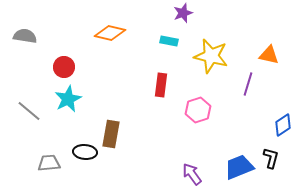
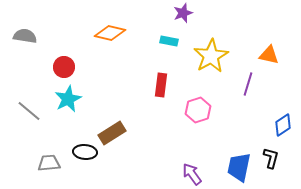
yellow star: rotated 28 degrees clockwise
brown rectangle: moved 1 px right, 1 px up; rotated 48 degrees clockwise
blue trapezoid: rotated 56 degrees counterclockwise
